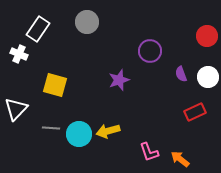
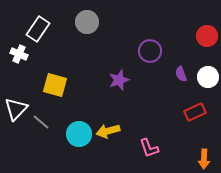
gray line: moved 10 px left, 6 px up; rotated 36 degrees clockwise
pink L-shape: moved 4 px up
orange arrow: moved 24 px right; rotated 126 degrees counterclockwise
